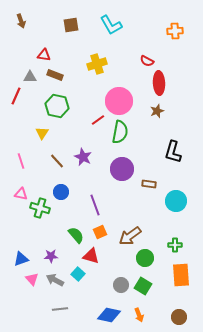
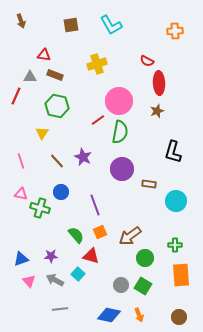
pink triangle at (32, 279): moved 3 px left, 2 px down
